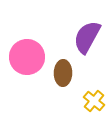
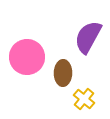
purple semicircle: moved 1 px right
yellow cross: moved 10 px left, 2 px up
